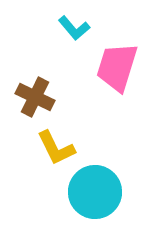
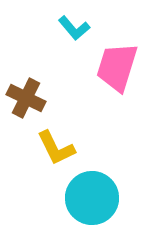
brown cross: moved 9 px left, 1 px down
cyan circle: moved 3 px left, 6 px down
